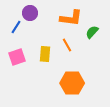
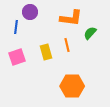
purple circle: moved 1 px up
blue line: rotated 24 degrees counterclockwise
green semicircle: moved 2 px left, 1 px down
orange line: rotated 16 degrees clockwise
yellow rectangle: moved 1 px right, 2 px up; rotated 21 degrees counterclockwise
orange hexagon: moved 3 px down
